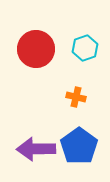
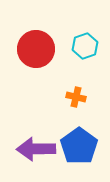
cyan hexagon: moved 2 px up
